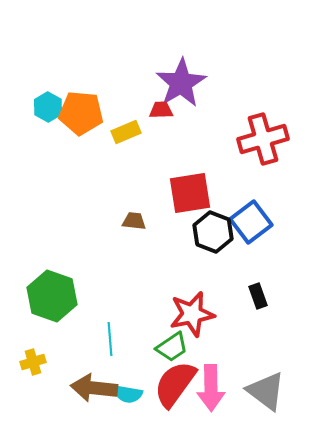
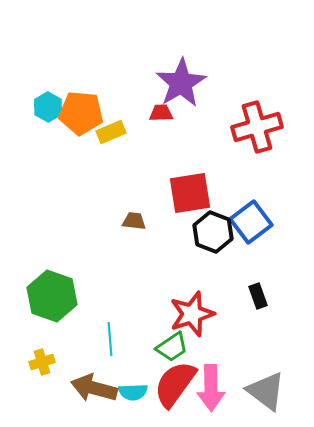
red trapezoid: moved 3 px down
yellow rectangle: moved 15 px left
red cross: moved 6 px left, 12 px up
red star: rotated 6 degrees counterclockwise
yellow cross: moved 9 px right
brown arrow: rotated 9 degrees clockwise
cyan semicircle: moved 5 px right, 2 px up; rotated 12 degrees counterclockwise
